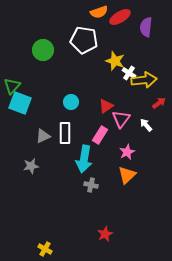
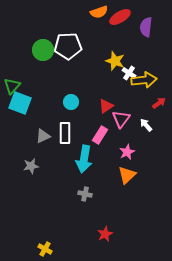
white pentagon: moved 16 px left, 6 px down; rotated 12 degrees counterclockwise
gray cross: moved 6 px left, 9 px down
